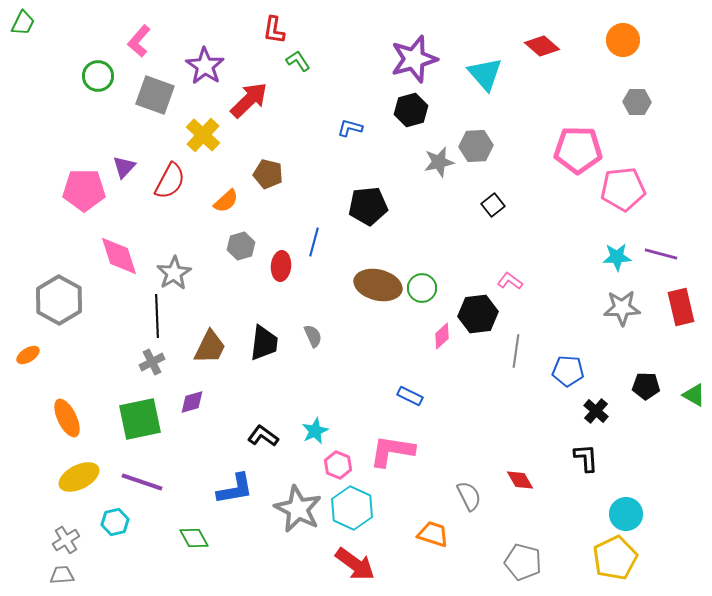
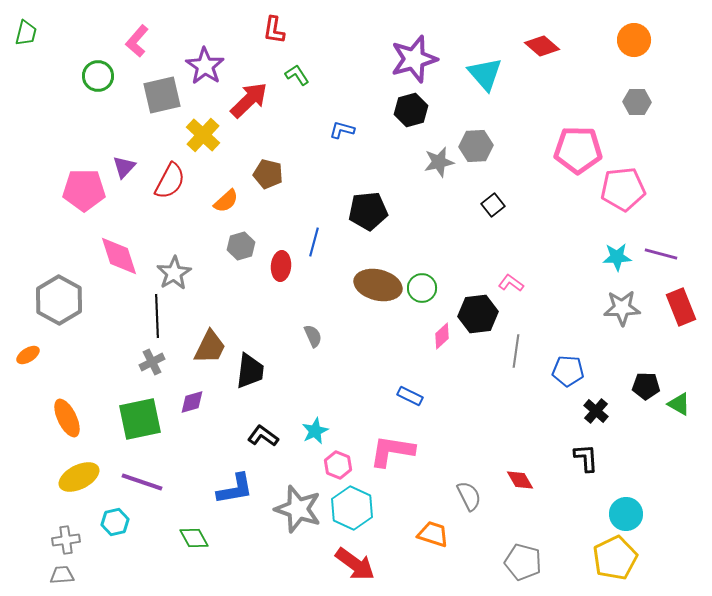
green trapezoid at (23, 23): moved 3 px right, 10 px down; rotated 12 degrees counterclockwise
orange circle at (623, 40): moved 11 px right
pink L-shape at (139, 41): moved 2 px left
green L-shape at (298, 61): moved 1 px left, 14 px down
gray square at (155, 95): moved 7 px right; rotated 33 degrees counterclockwise
blue L-shape at (350, 128): moved 8 px left, 2 px down
black pentagon at (368, 206): moved 5 px down
pink L-shape at (510, 281): moved 1 px right, 2 px down
red rectangle at (681, 307): rotated 9 degrees counterclockwise
black trapezoid at (264, 343): moved 14 px left, 28 px down
green triangle at (694, 395): moved 15 px left, 9 px down
gray star at (298, 509): rotated 9 degrees counterclockwise
gray cross at (66, 540): rotated 24 degrees clockwise
